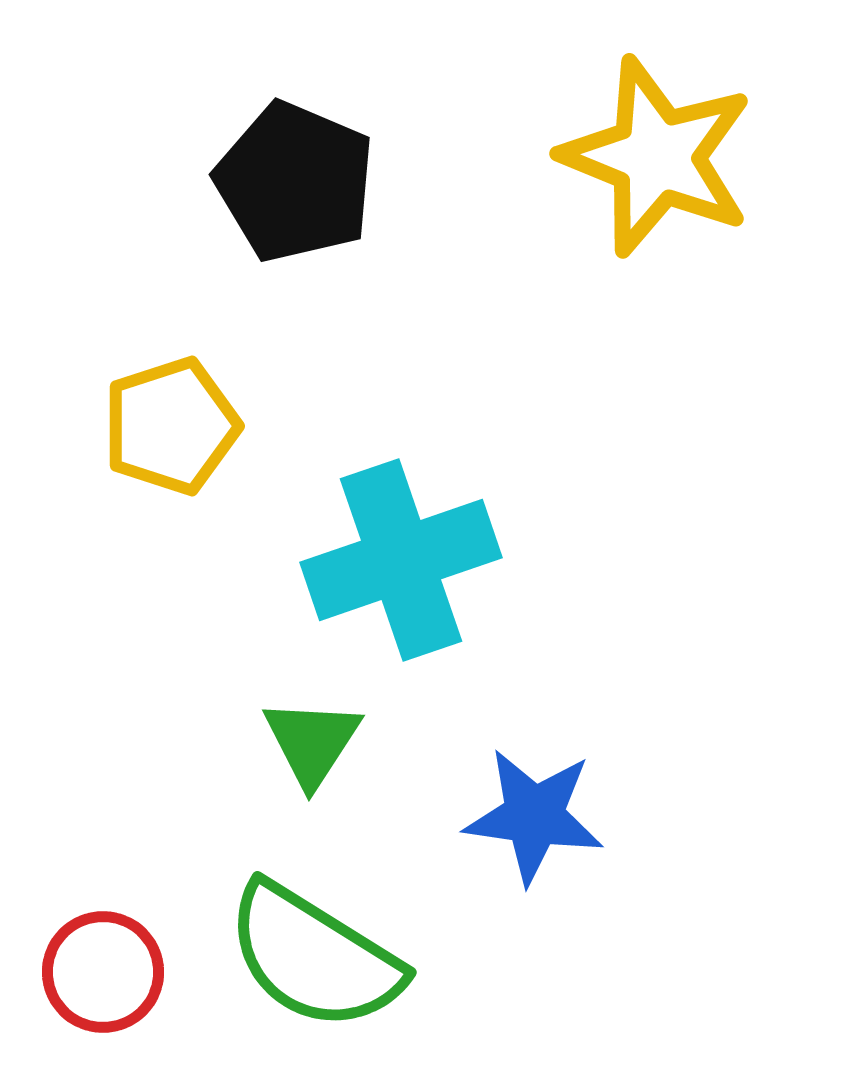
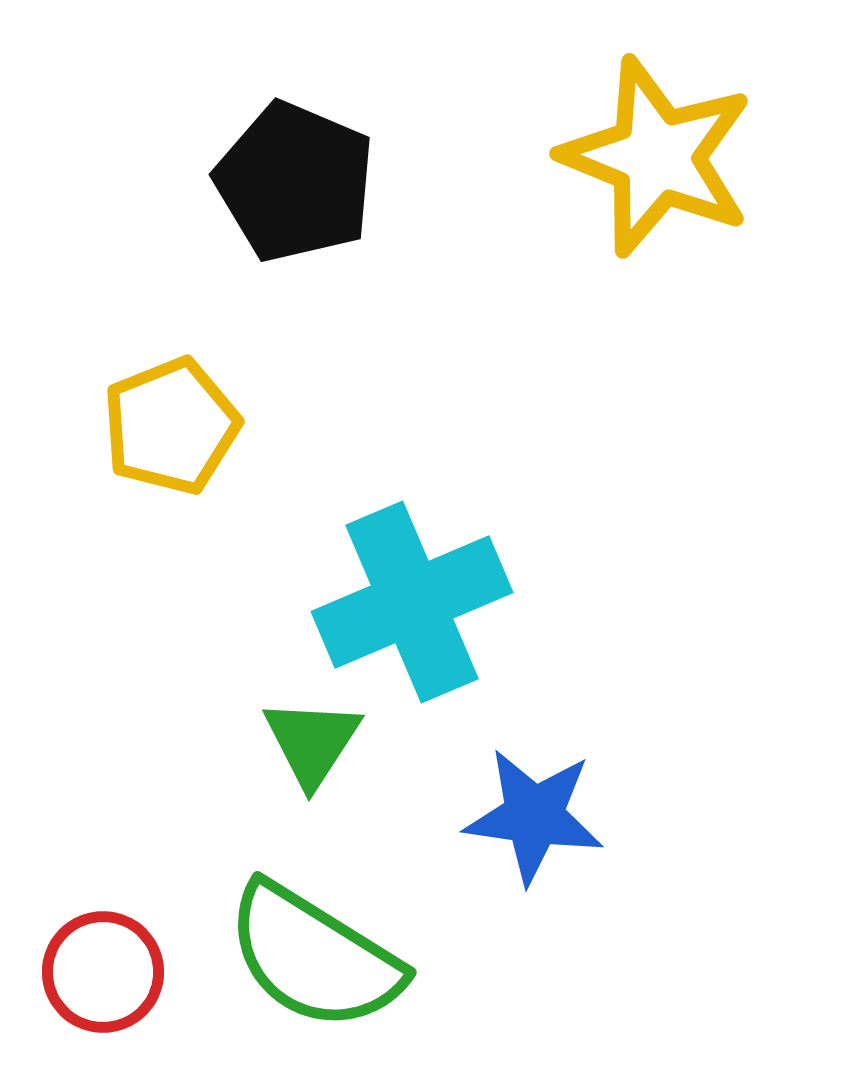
yellow pentagon: rotated 4 degrees counterclockwise
cyan cross: moved 11 px right, 42 px down; rotated 4 degrees counterclockwise
